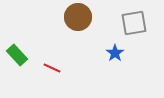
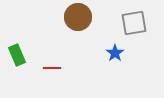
green rectangle: rotated 20 degrees clockwise
red line: rotated 24 degrees counterclockwise
